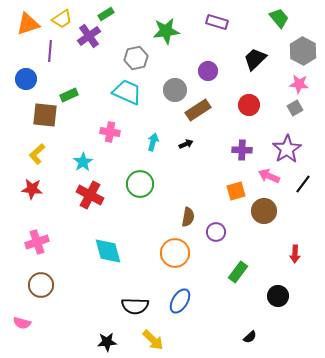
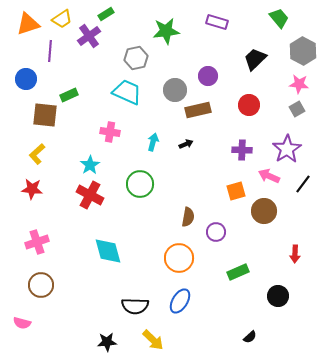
purple circle at (208, 71): moved 5 px down
gray square at (295, 108): moved 2 px right, 1 px down
brown rectangle at (198, 110): rotated 20 degrees clockwise
cyan star at (83, 162): moved 7 px right, 3 px down
orange circle at (175, 253): moved 4 px right, 5 px down
green rectangle at (238, 272): rotated 30 degrees clockwise
